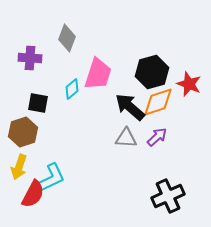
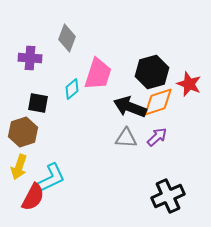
black arrow: rotated 20 degrees counterclockwise
red semicircle: moved 3 px down
